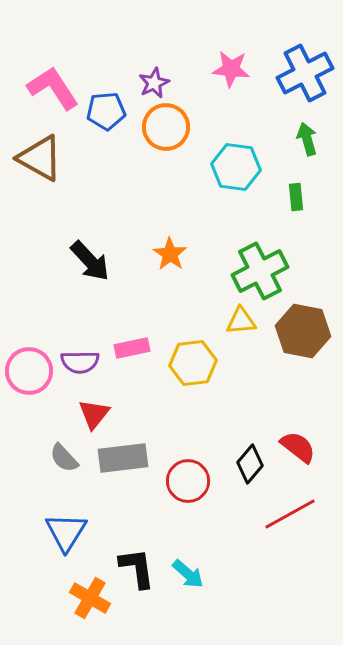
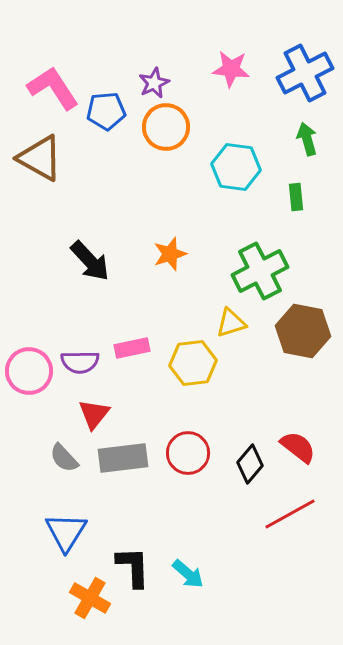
orange star: rotated 20 degrees clockwise
yellow triangle: moved 10 px left, 2 px down; rotated 12 degrees counterclockwise
red circle: moved 28 px up
black L-shape: moved 4 px left, 1 px up; rotated 6 degrees clockwise
